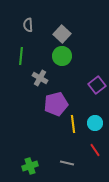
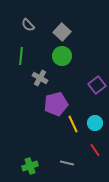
gray semicircle: rotated 40 degrees counterclockwise
gray square: moved 2 px up
yellow line: rotated 18 degrees counterclockwise
